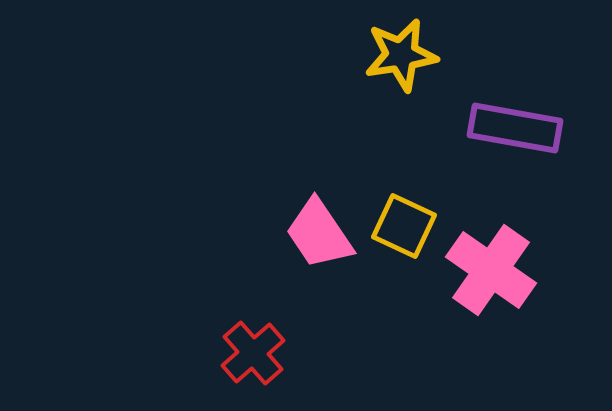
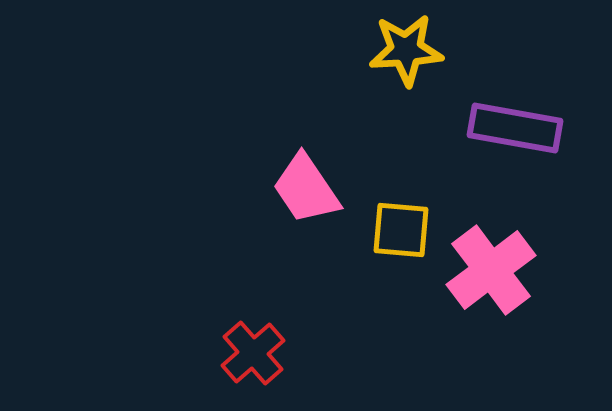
yellow star: moved 5 px right, 5 px up; rotated 6 degrees clockwise
yellow square: moved 3 px left, 4 px down; rotated 20 degrees counterclockwise
pink trapezoid: moved 13 px left, 45 px up
pink cross: rotated 18 degrees clockwise
